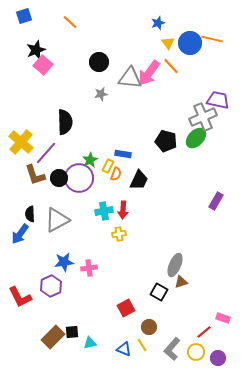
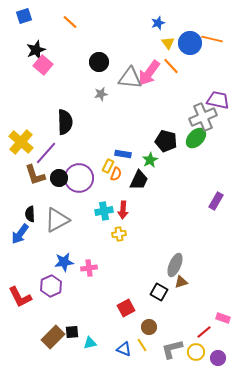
green star at (90, 160): moved 60 px right
gray L-shape at (172, 349): rotated 35 degrees clockwise
